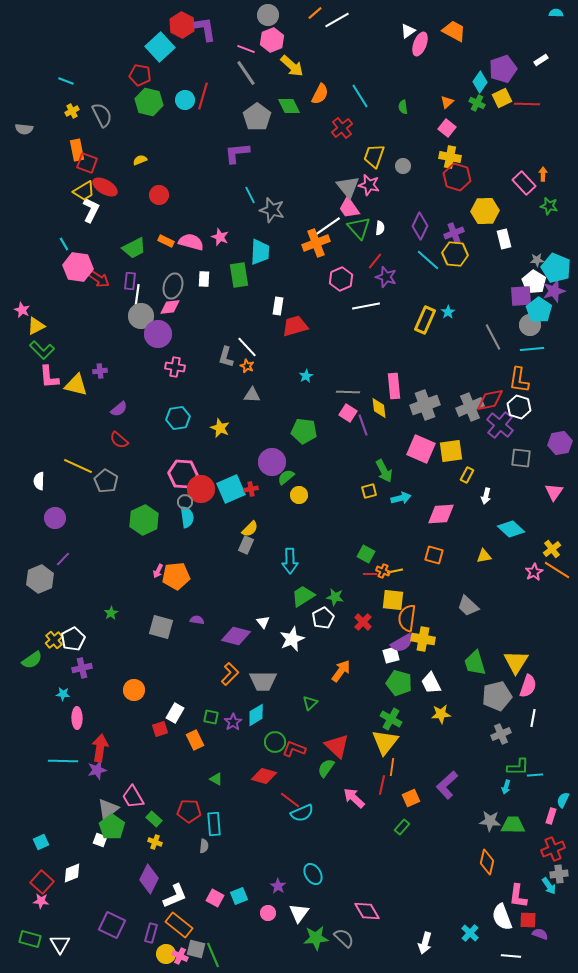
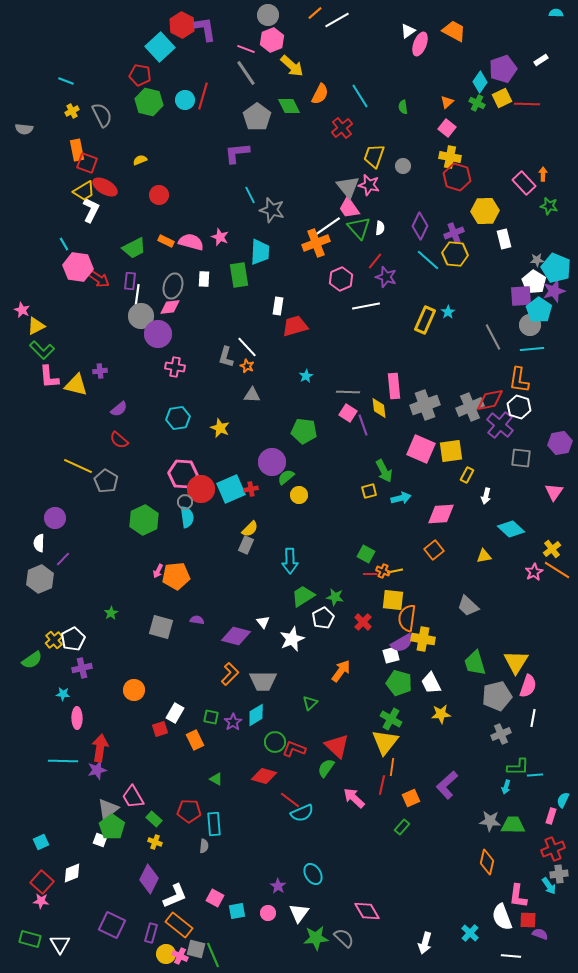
white semicircle at (39, 481): moved 62 px down
orange square at (434, 555): moved 5 px up; rotated 36 degrees clockwise
cyan square at (239, 896): moved 2 px left, 15 px down; rotated 12 degrees clockwise
